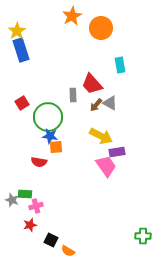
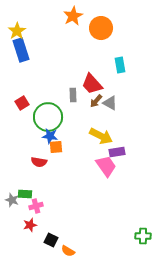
orange star: moved 1 px right
brown arrow: moved 4 px up
